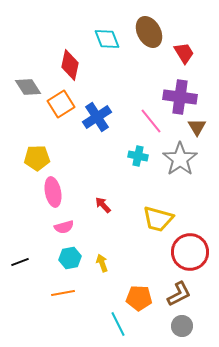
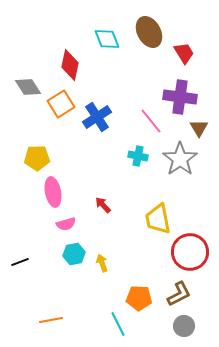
brown triangle: moved 2 px right, 1 px down
yellow trapezoid: rotated 64 degrees clockwise
pink semicircle: moved 2 px right, 3 px up
cyan hexagon: moved 4 px right, 4 px up
orange line: moved 12 px left, 27 px down
gray circle: moved 2 px right
